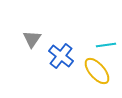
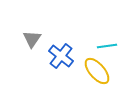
cyan line: moved 1 px right, 1 px down
